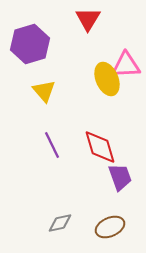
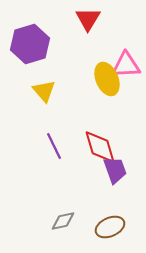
purple line: moved 2 px right, 1 px down
purple trapezoid: moved 5 px left, 7 px up
gray diamond: moved 3 px right, 2 px up
